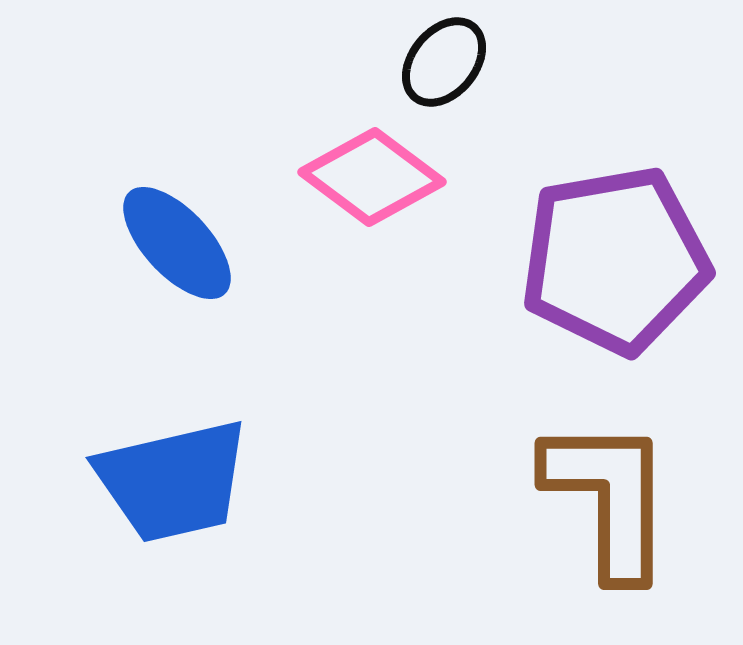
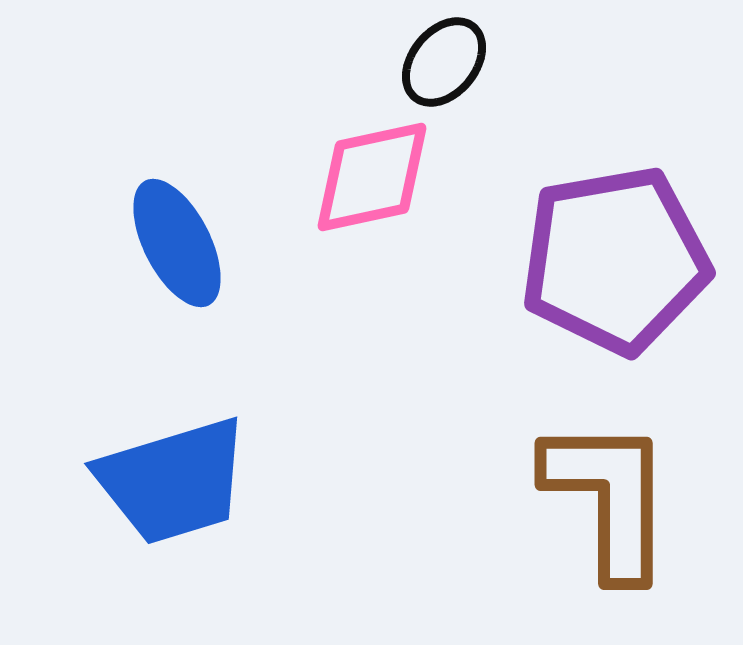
pink diamond: rotated 49 degrees counterclockwise
blue ellipse: rotated 16 degrees clockwise
blue trapezoid: rotated 4 degrees counterclockwise
